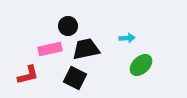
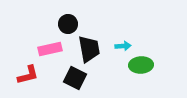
black circle: moved 2 px up
cyan arrow: moved 4 px left, 8 px down
black trapezoid: moved 3 px right; rotated 92 degrees clockwise
green ellipse: rotated 40 degrees clockwise
